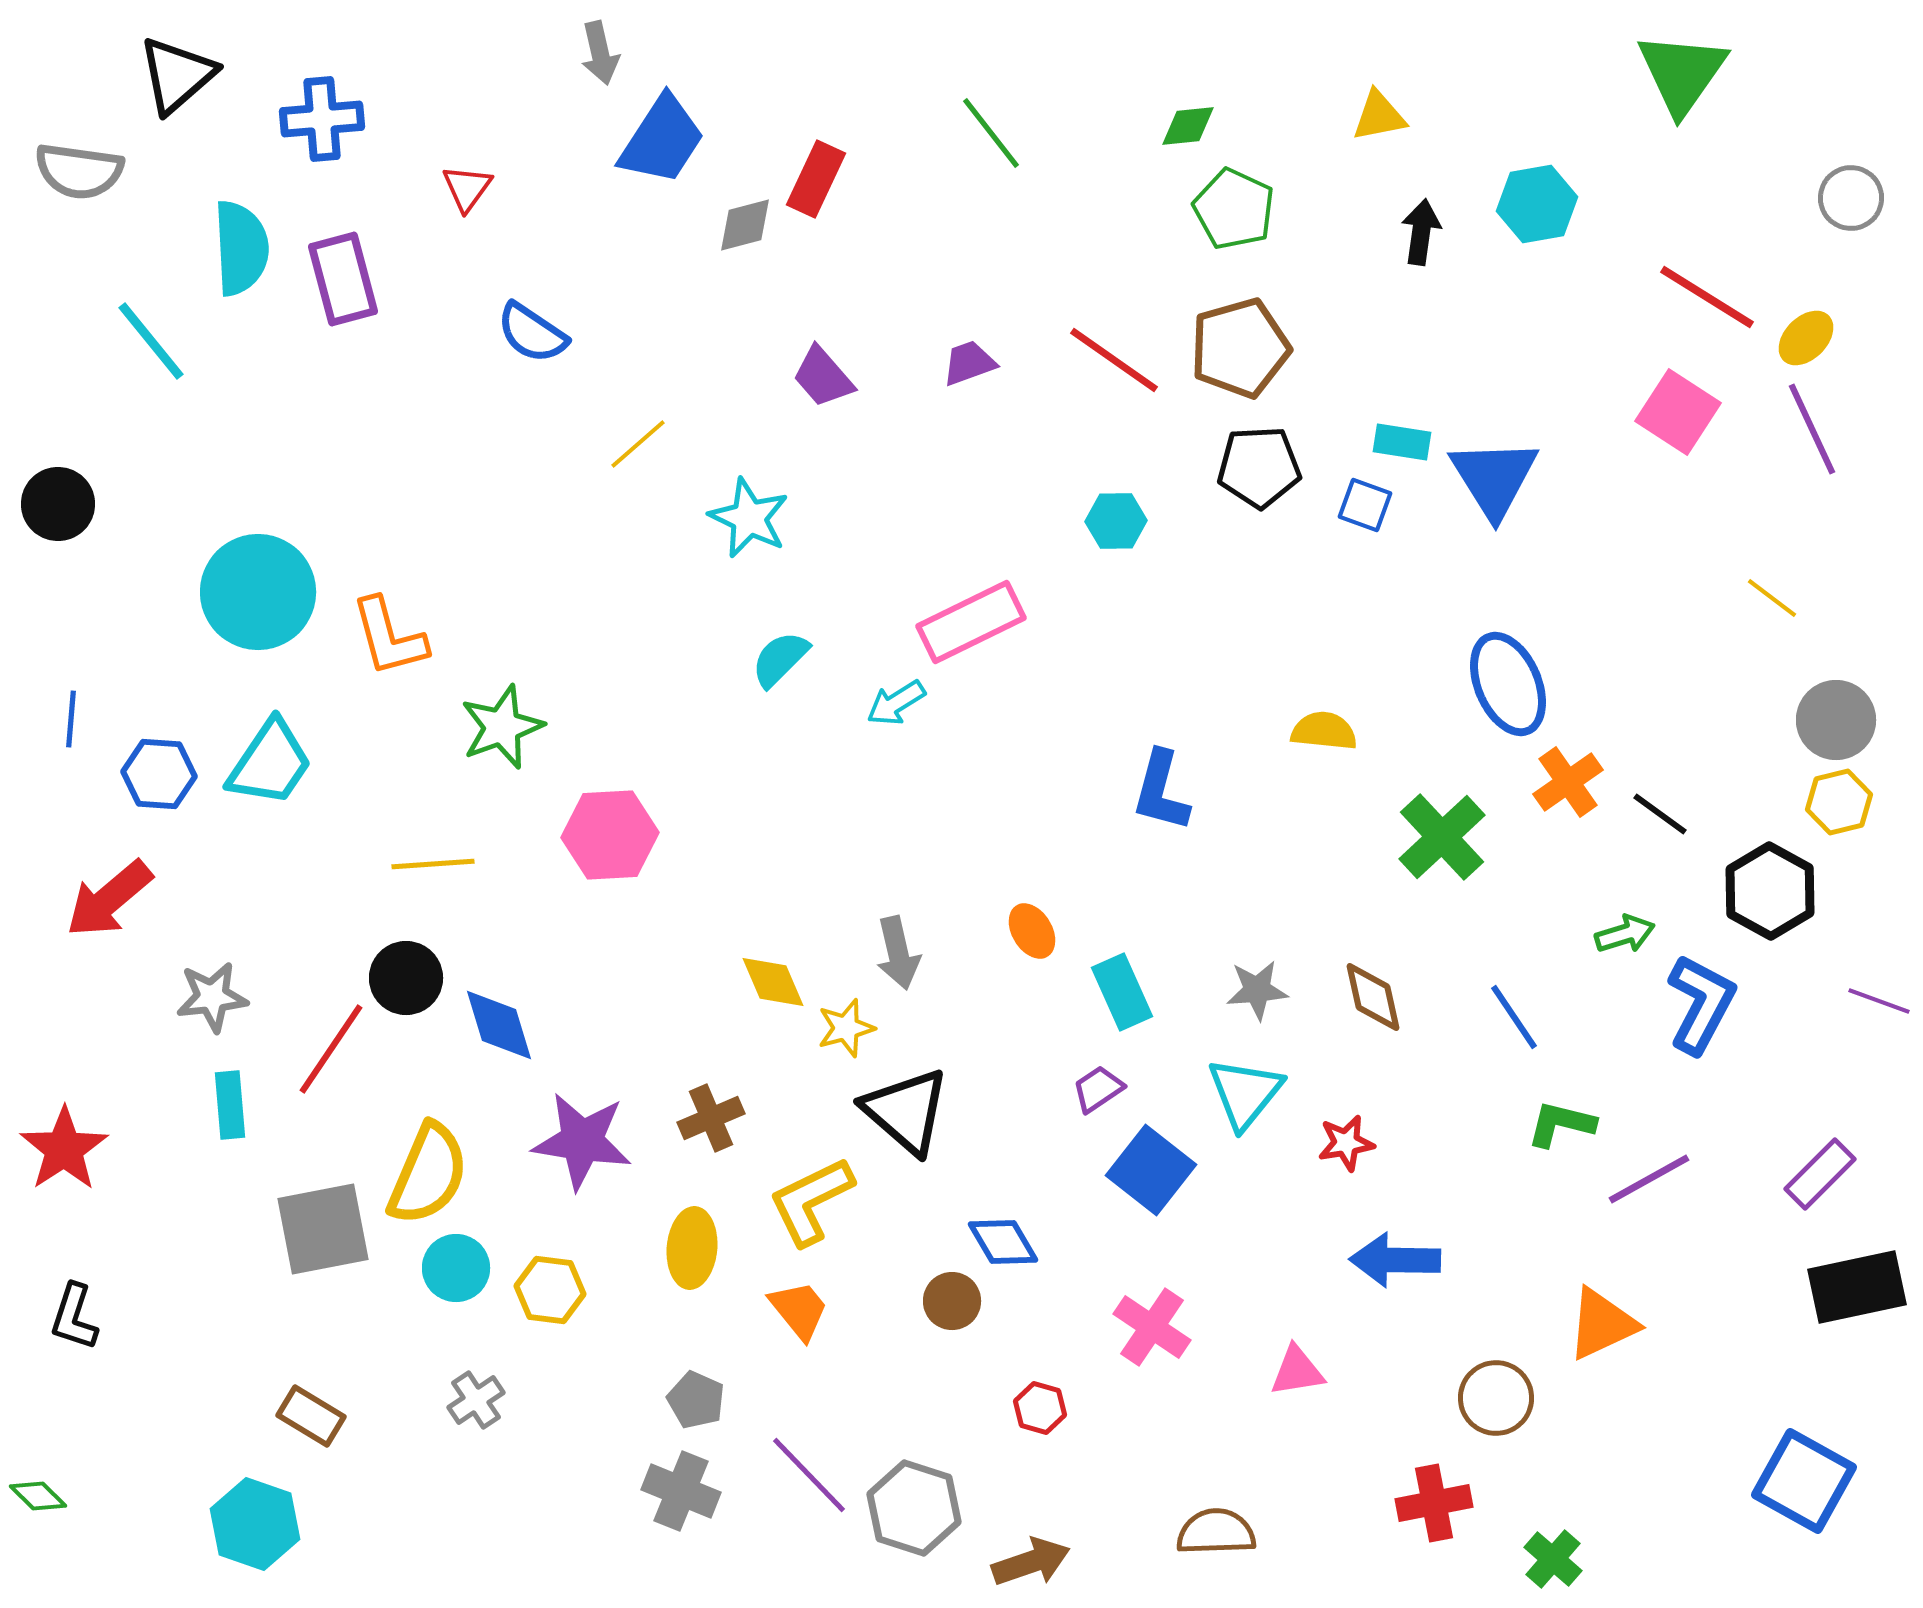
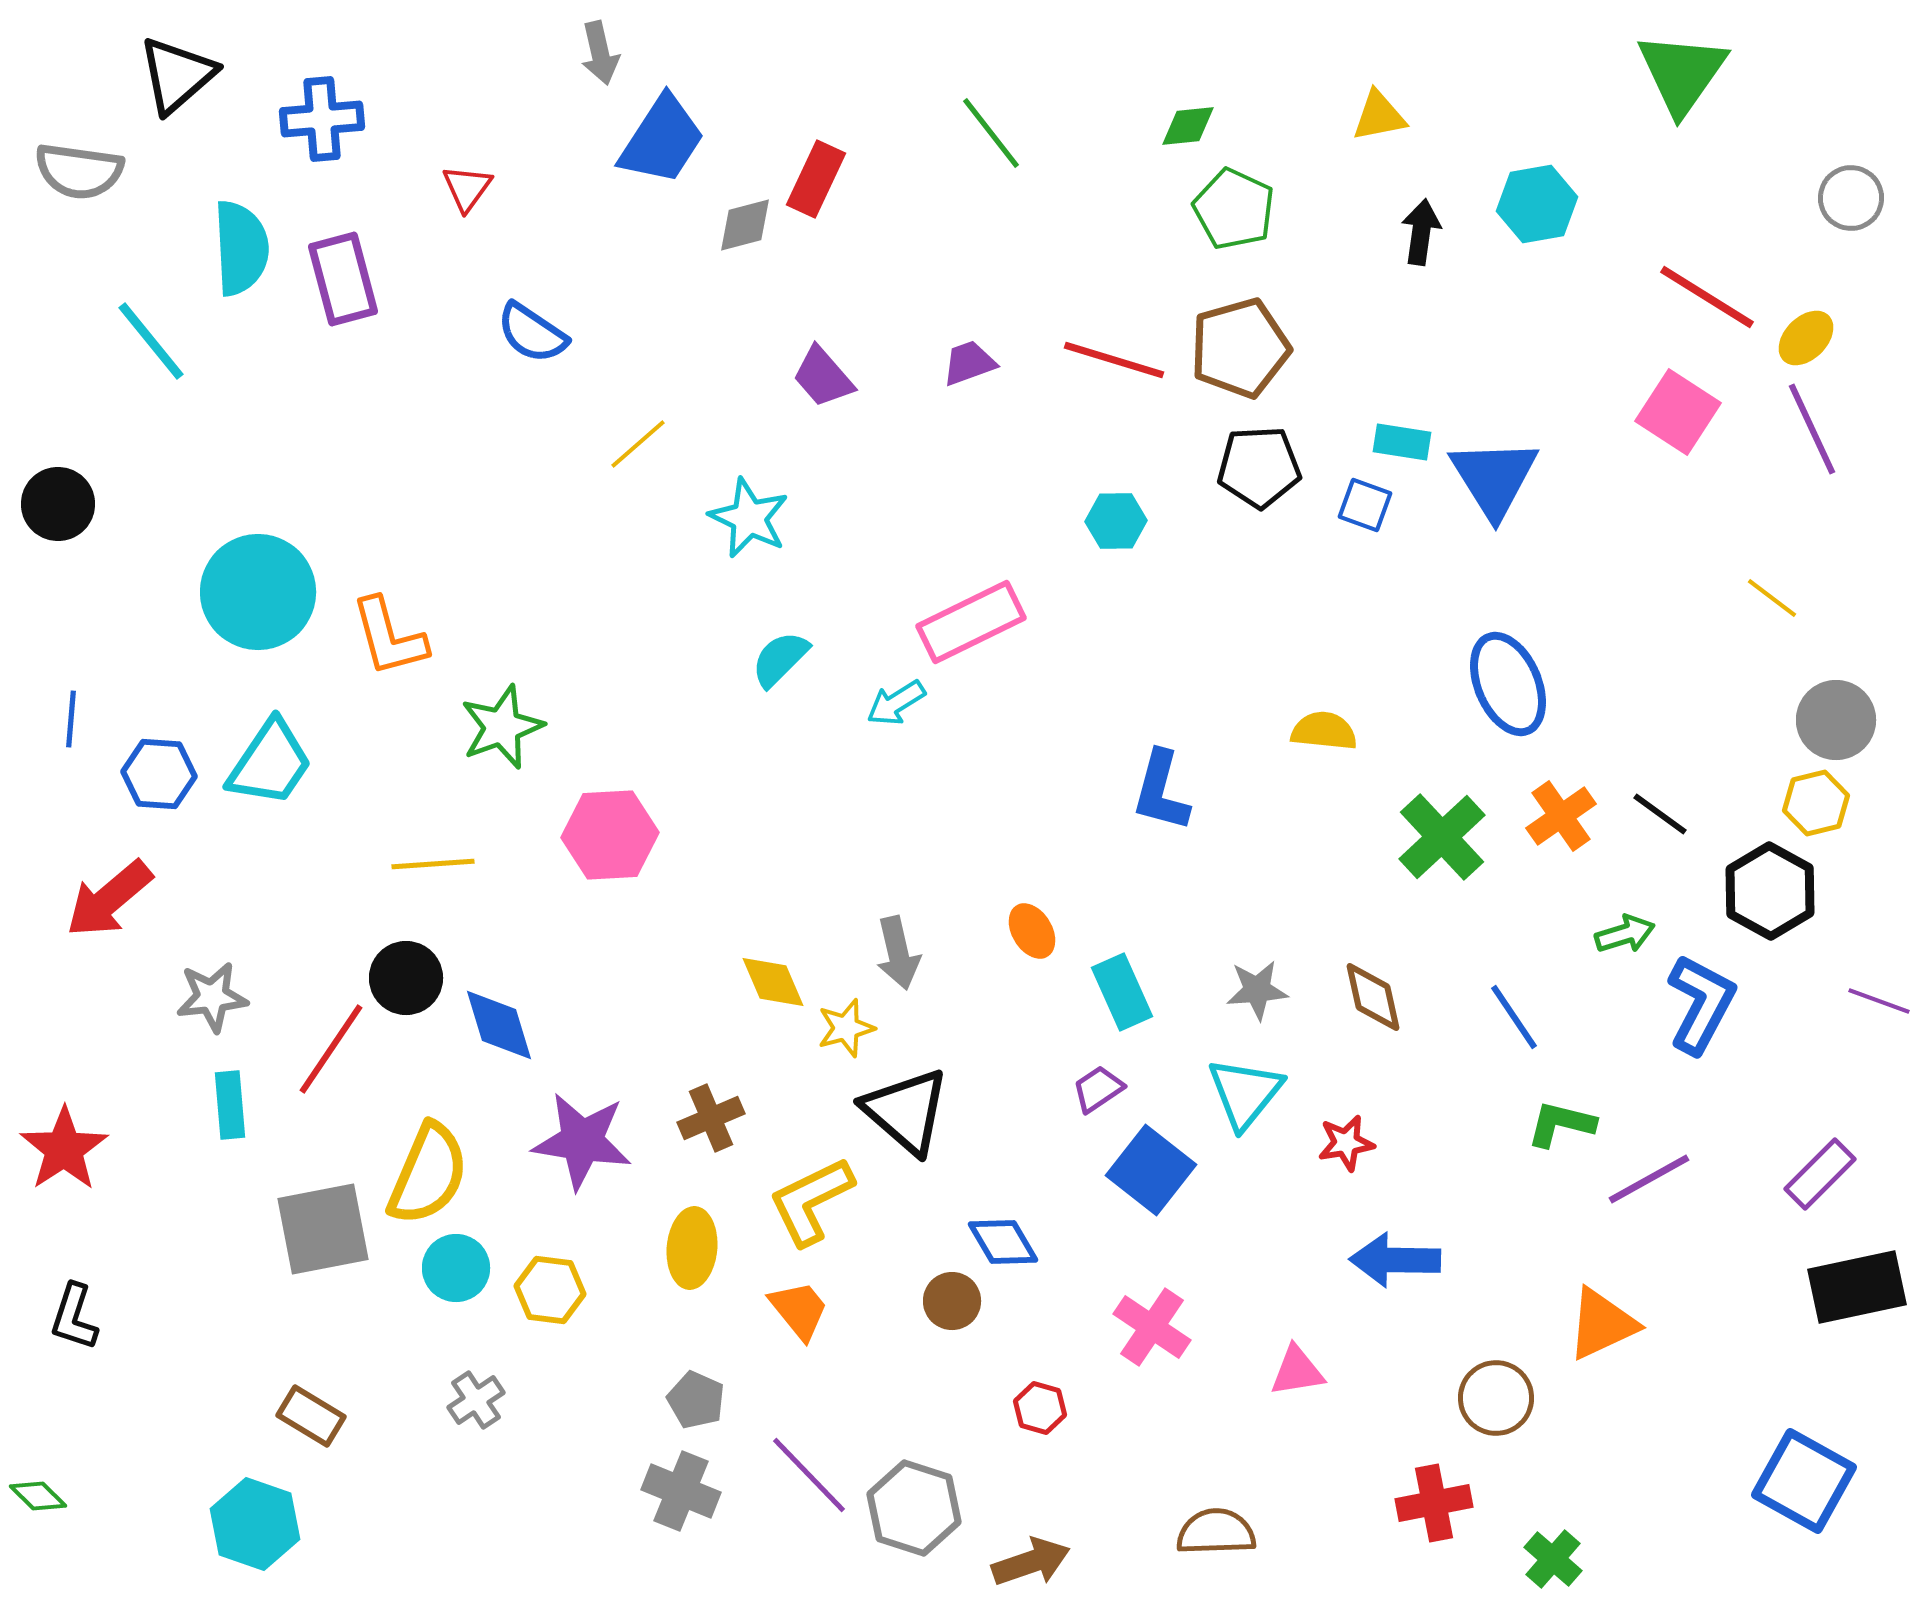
red line at (1114, 360): rotated 18 degrees counterclockwise
orange cross at (1568, 782): moved 7 px left, 34 px down
yellow hexagon at (1839, 802): moved 23 px left, 1 px down
